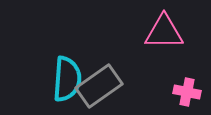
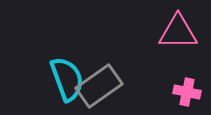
pink triangle: moved 14 px right
cyan semicircle: rotated 24 degrees counterclockwise
